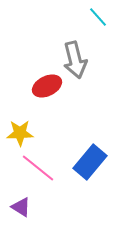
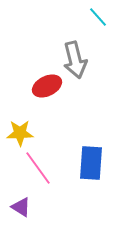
blue rectangle: moved 1 px right, 1 px down; rotated 36 degrees counterclockwise
pink line: rotated 15 degrees clockwise
